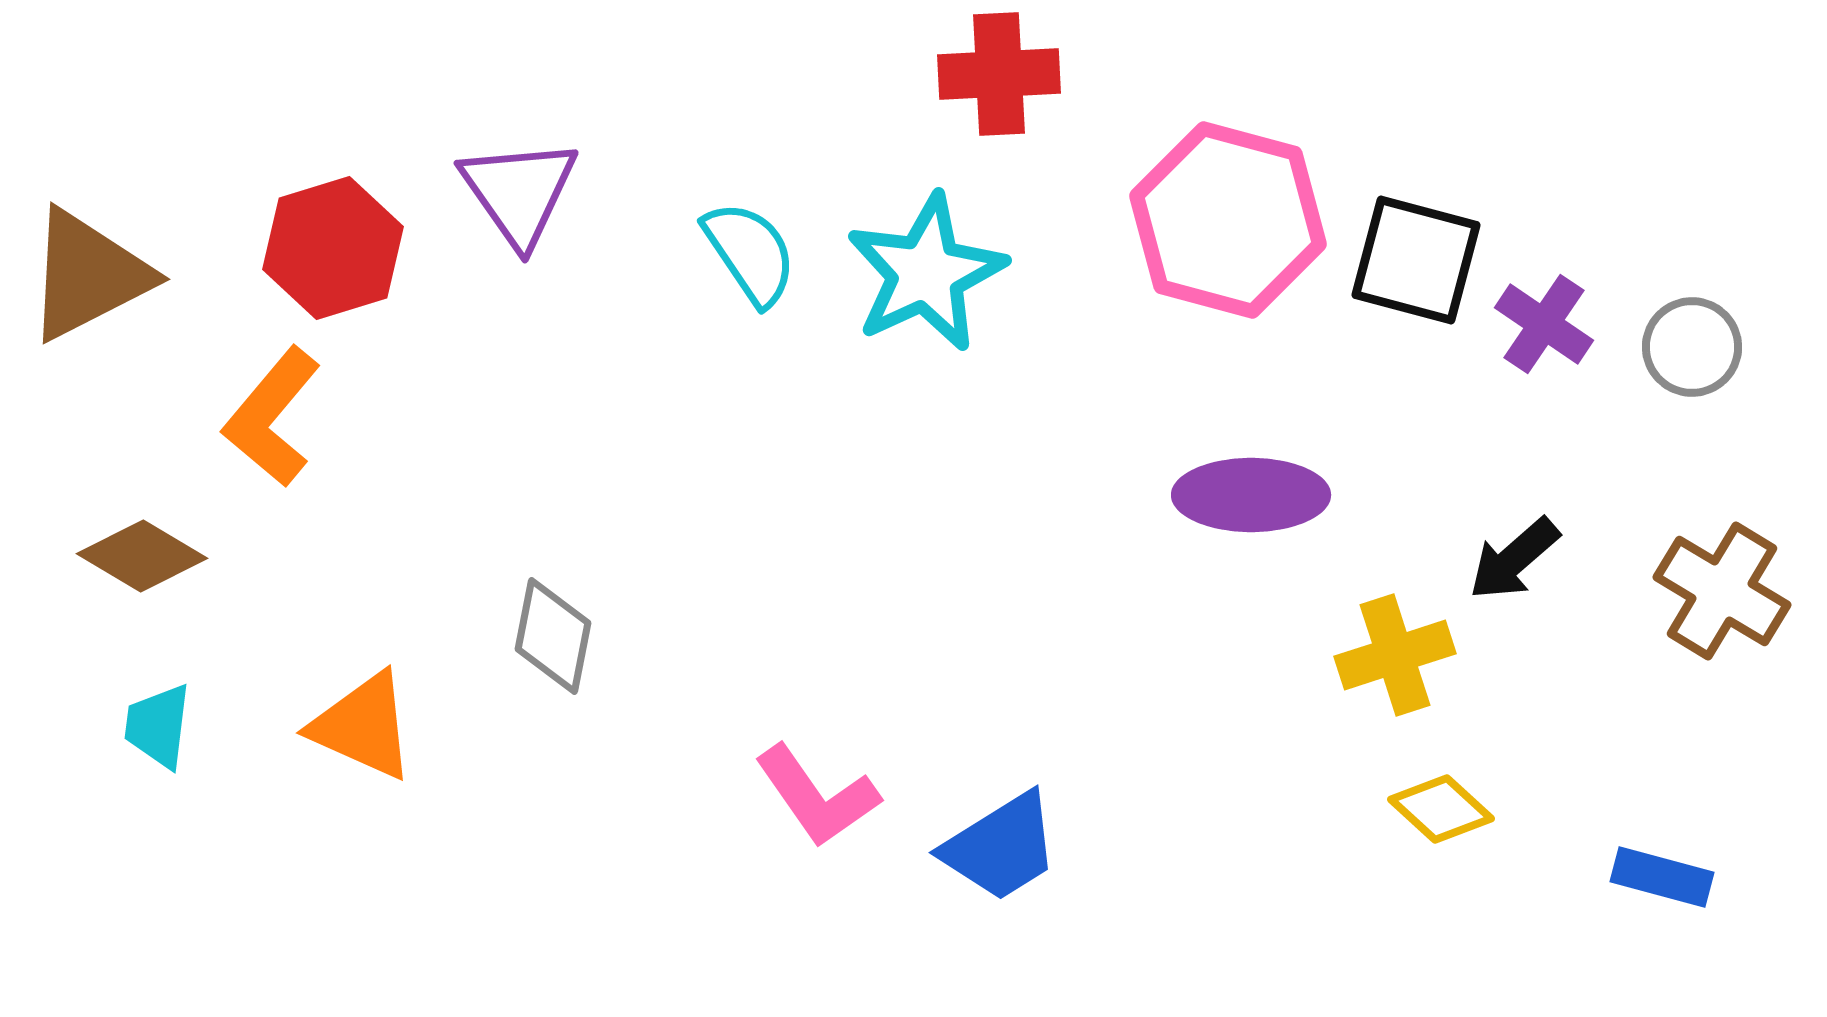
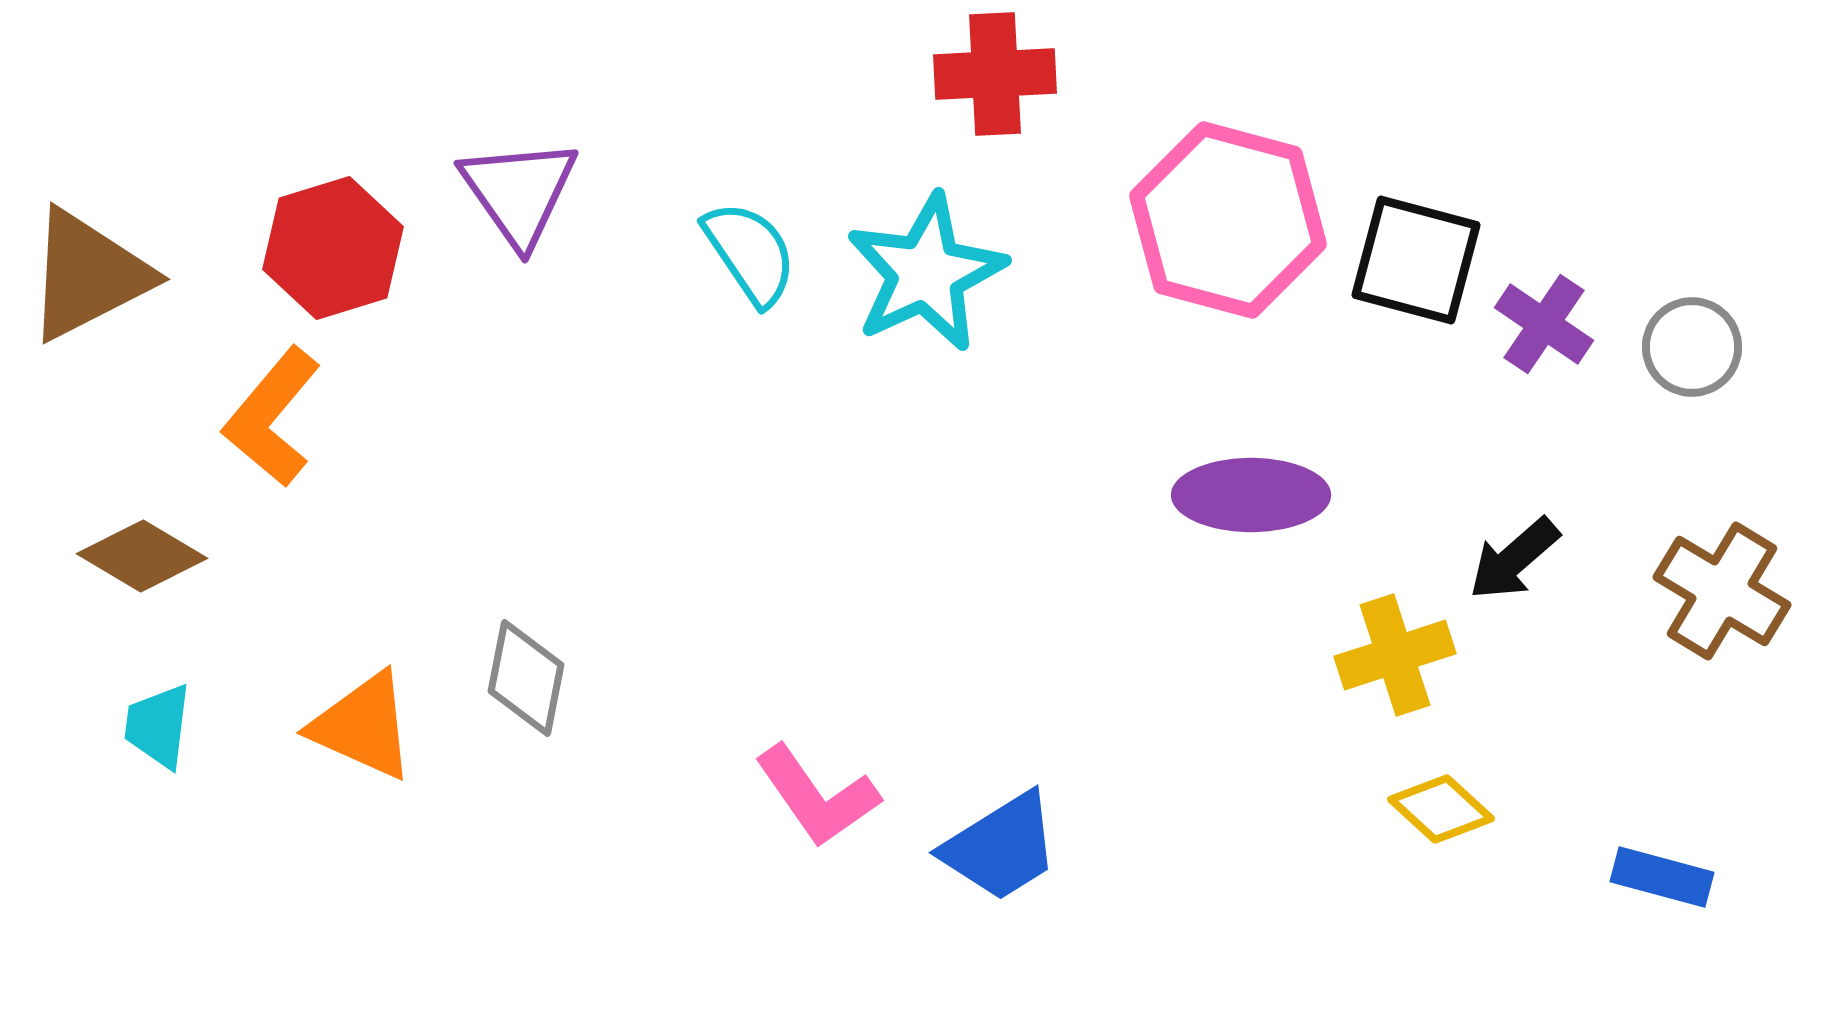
red cross: moved 4 px left
gray diamond: moved 27 px left, 42 px down
